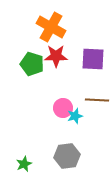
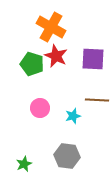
red star: rotated 25 degrees clockwise
pink circle: moved 23 px left
cyan star: moved 2 px left
gray hexagon: rotated 15 degrees clockwise
